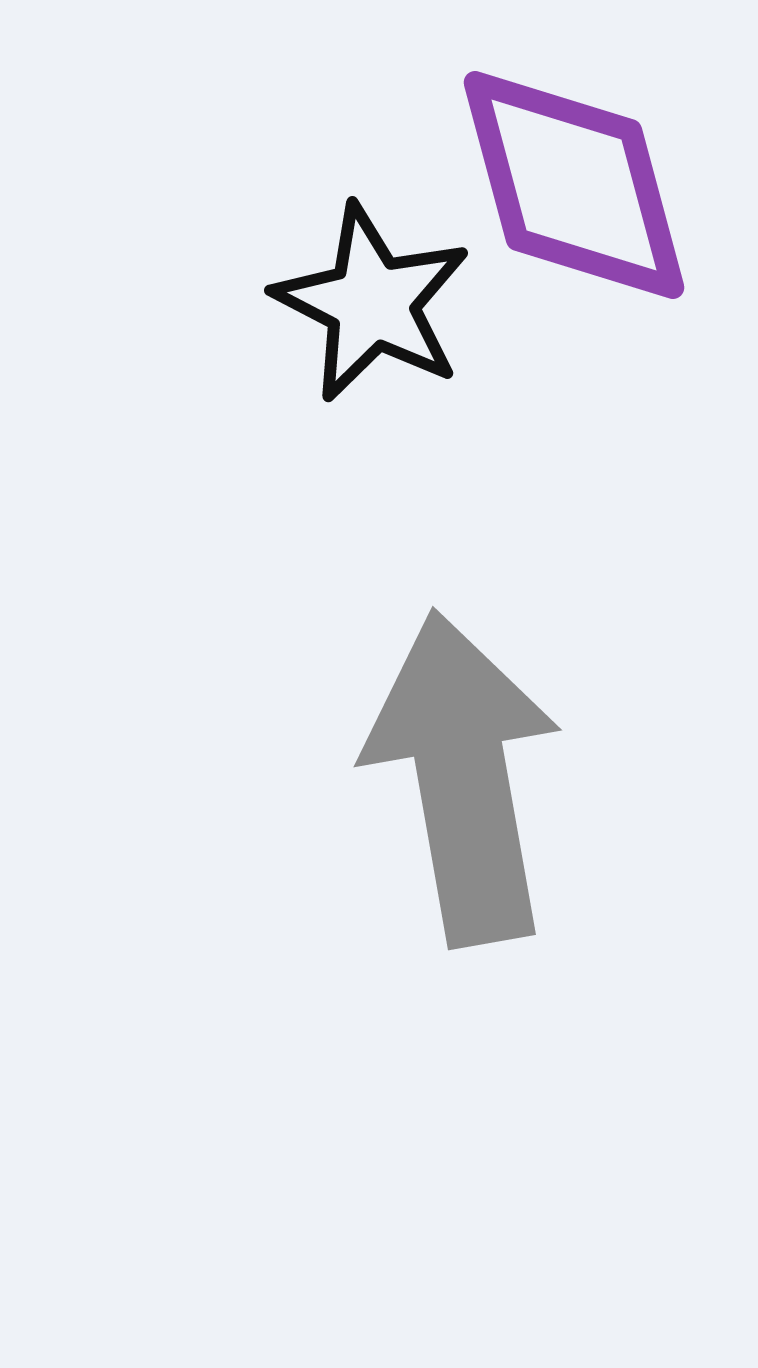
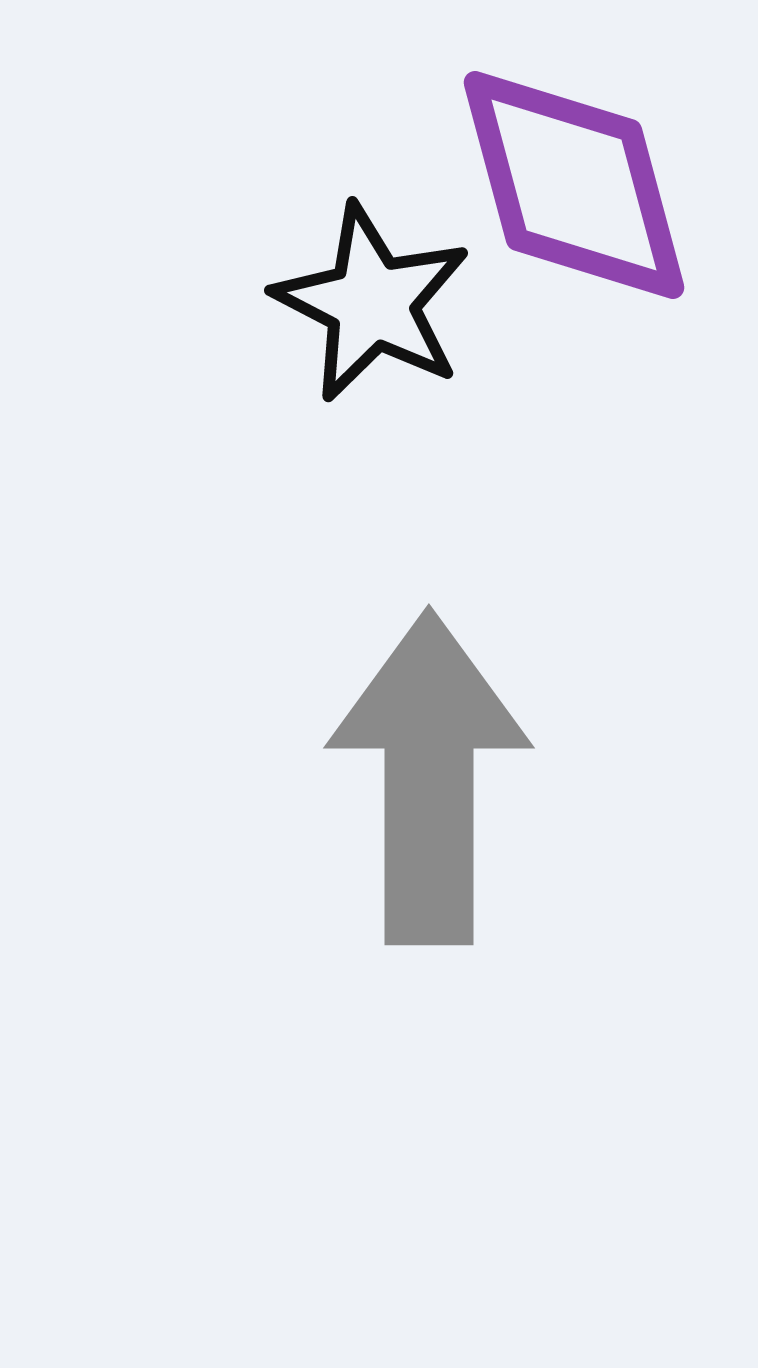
gray arrow: moved 34 px left; rotated 10 degrees clockwise
